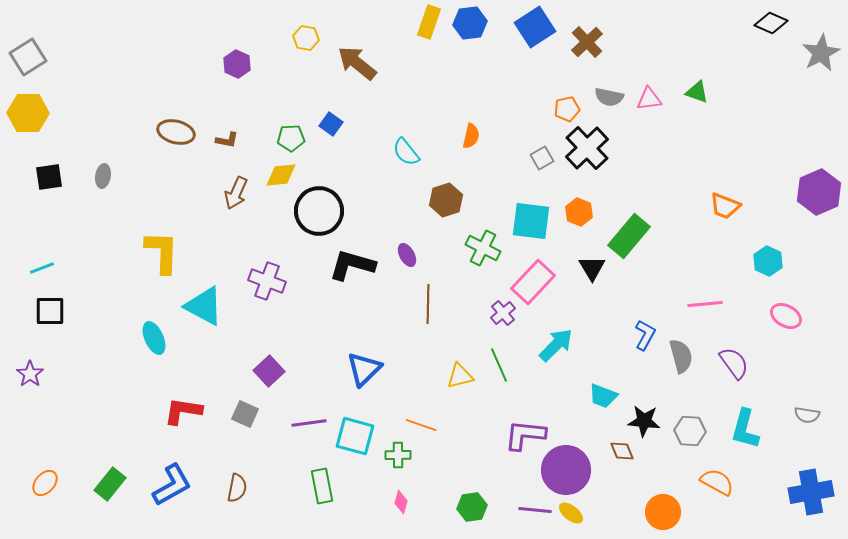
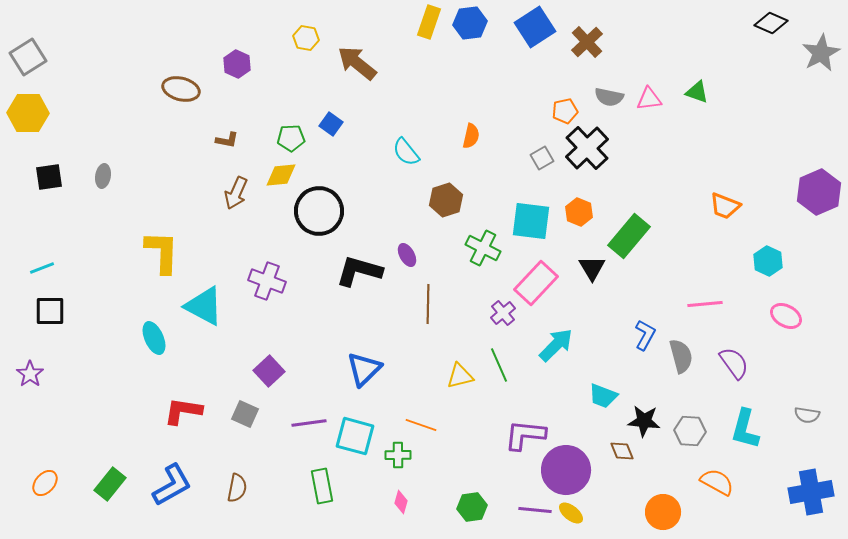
orange pentagon at (567, 109): moved 2 px left, 2 px down
brown ellipse at (176, 132): moved 5 px right, 43 px up
black L-shape at (352, 265): moved 7 px right, 6 px down
pink rectangle at (533, 282): moved 3 px right, 1 px down
